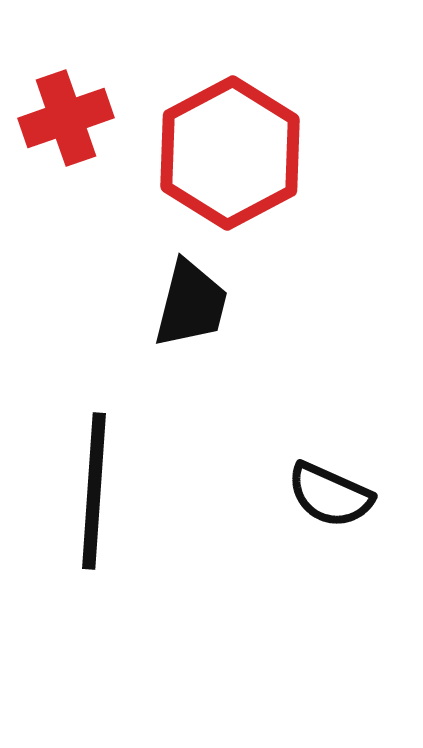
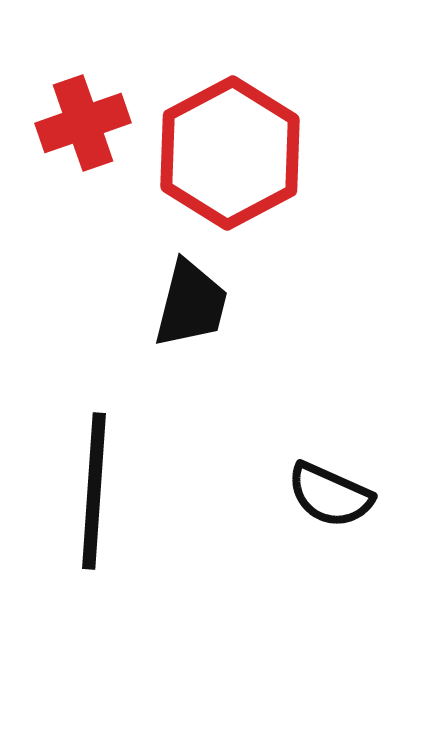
red cross: moved 17 px right, 5 px down
